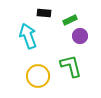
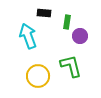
green rectangle: moved 3 px left, 2 px down; rotated 56 degrees counterclockwise
